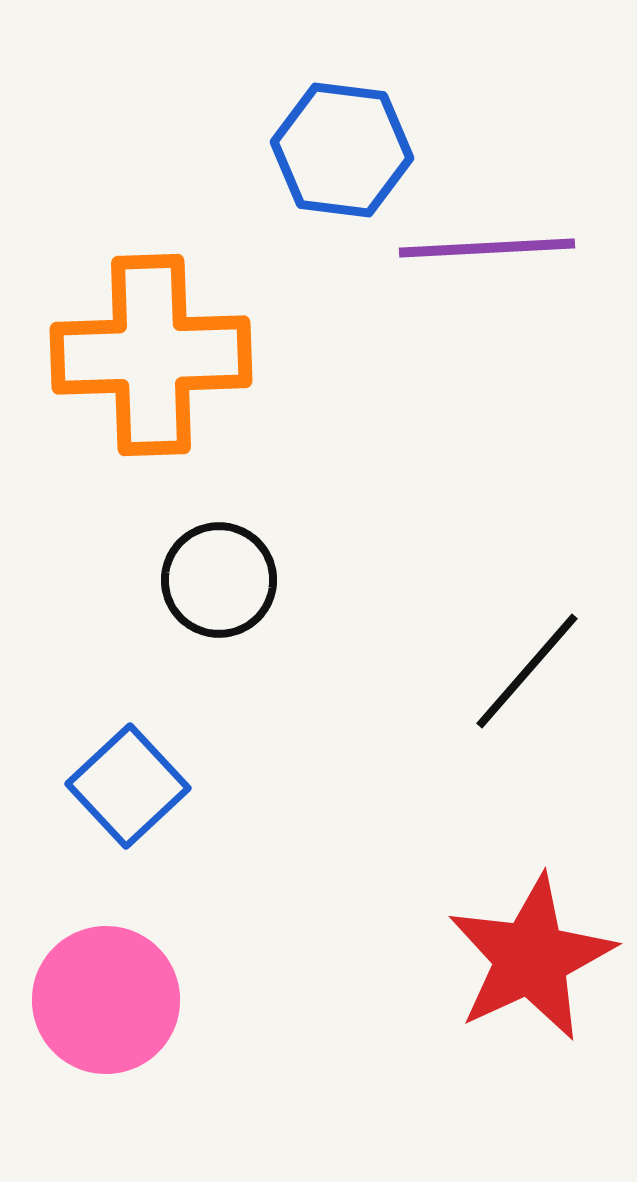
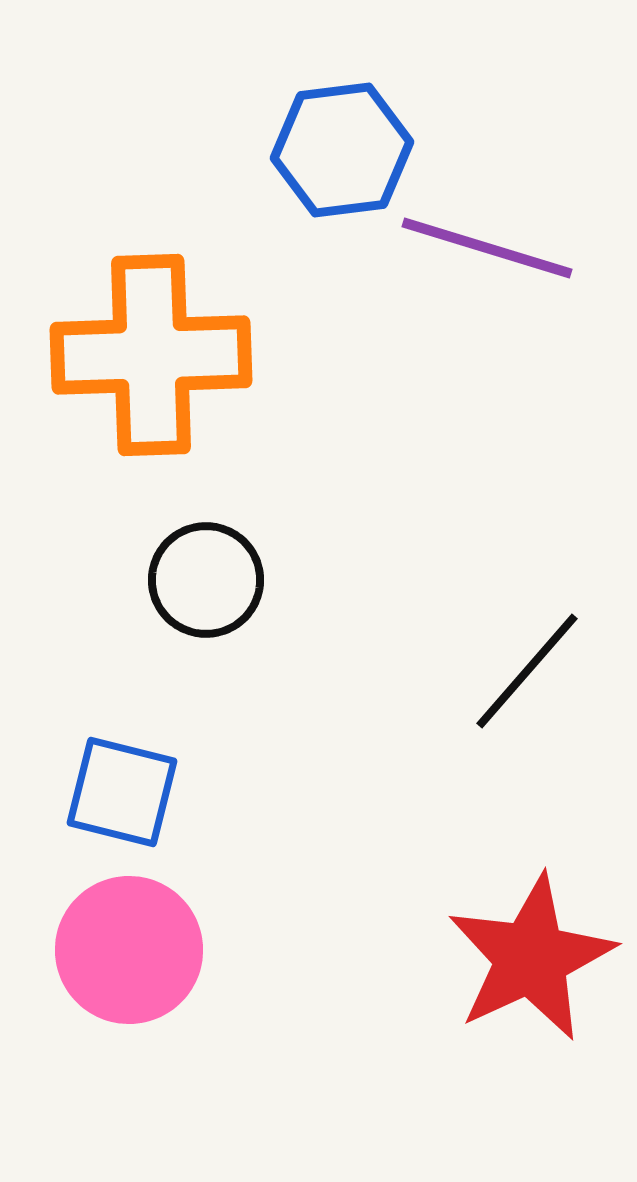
blue hexagon: rotated 14 degrees counterclockwise
purple line: rotated 20 degrees clockwise
black circle: moved 13 px left
blue square: moved 6 px left, 6 px down; rotated 33 degrees counterclockwise
pink circle: moved 23 px right, 50 px up
